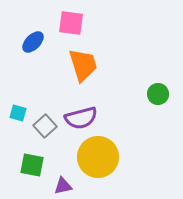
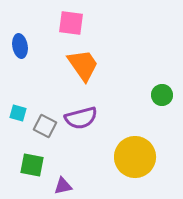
blue ellipse: moved 13 px left, 4 px down; rotated 55 degrees counterclockwise
orange trapezoid: rotated 18 degrees counterclockwise
green circle: moved 4 px right, 1 px down
gray square: rotated 20 degrees counterclockwise
yellow circle: moved 37 px right
